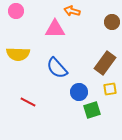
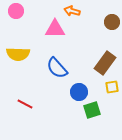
yellow square: moved 2 px right, 2 px up
red line: moved 3 px left, 2 px down
